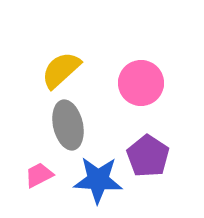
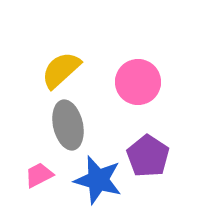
pink circle: moved 3 px left, 1 px up
blue star: rotated 12 degrees clockwise
